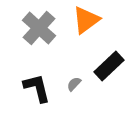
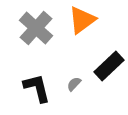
orange triangle: moved 4 px left
gray cross: moved 3 px left
